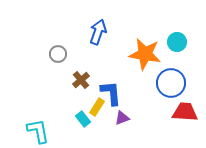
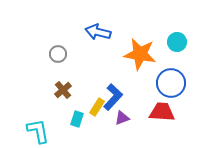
blue arrow: rotated 95 degrees counterclockwise
orange star: moved 5 px left
brown cross: moved 18 px left, 10 px down
blue L-shape: moved 2 px right, 4 px down; rotated 48 degrees clockwise
red trapezoid: moved 23 px left
cyan rectangle: moved 6 px left; rotated 56 degrees clockwise
